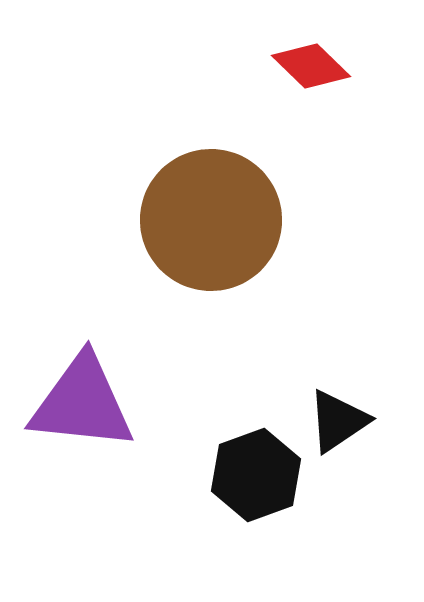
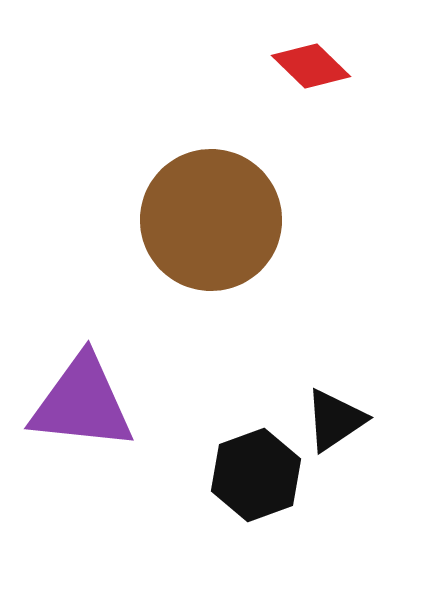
black triangle: moved 3 px left, 1 px up
